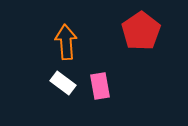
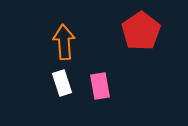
orange arrow: moved 2 px left
white rectangle: moved 1 px left; rotated 35 degrees clockwise
